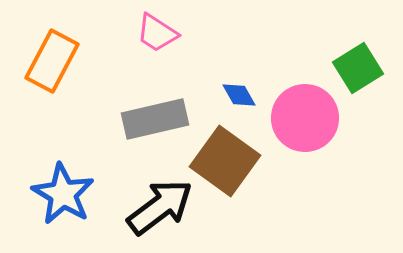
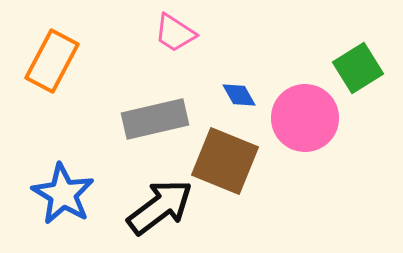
pink trapezoid: moved 18 px right
brown square: rotated 14 degrees counterclockwise
